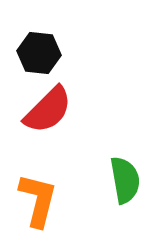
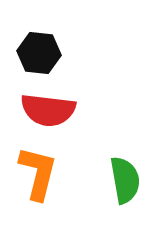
red semicircle: rotated 52 degrees clockwise
orange L-shape: moved 27 px up
